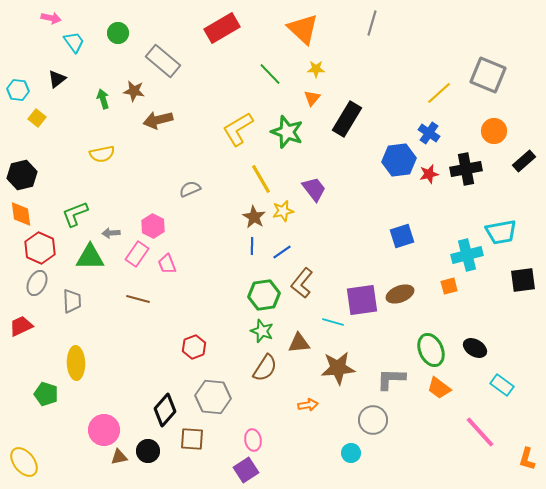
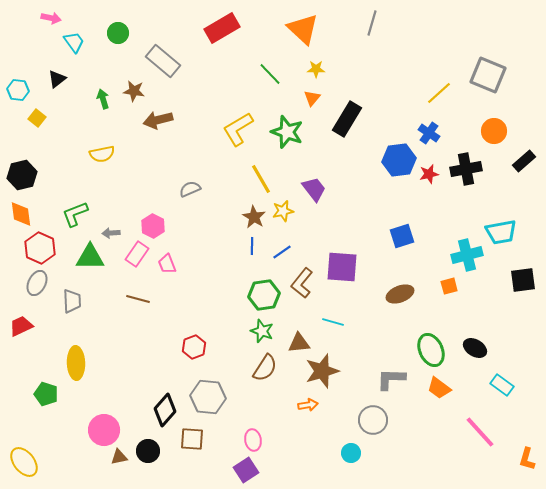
purple square at (362, 300): moved 20 px left, 33 px up; rotated 12 degrees clockwise
brown star at (338, 368): moved 16 px left, 3 px down; rotated 12 degrees counterclockwise
gray hexagon at (213, 397): moved 5 px left
